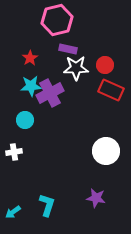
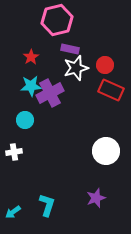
purple rectangle: moved 2 px right
red star: moved 1 px right, 1 px up
white star: rotated 15 degrees counterclockwise
purple star: rotated 30 degrees counterclockwise
